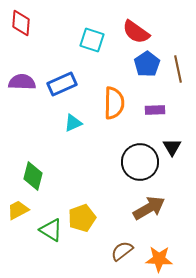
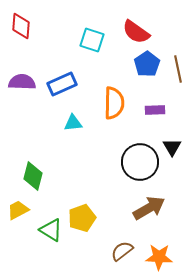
red diamond: moved 3 px down
cyan triangle: rotated 18 degrees clockwise
orange star: moved 2 px up
